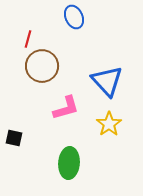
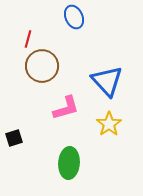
black square: rotated 30 degrees counterclockwise
